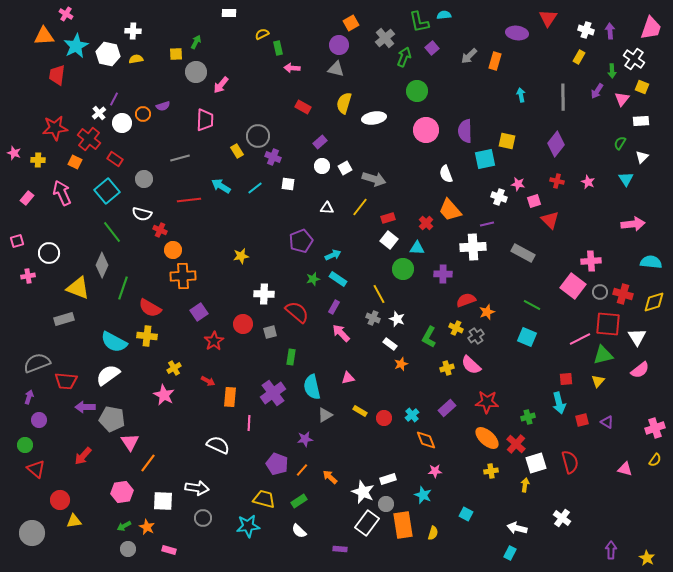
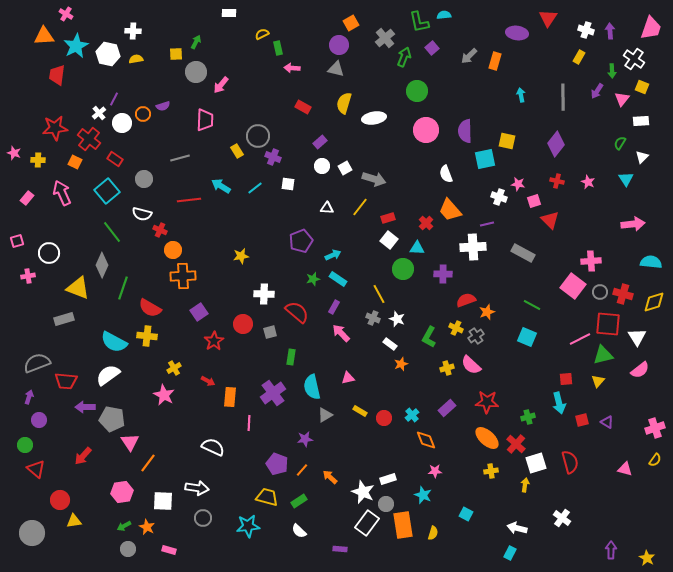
white semicircle at (218, 445): moved 5 px left, 2 px down
yellow trapezoid at (264, 499): moved 3 px right, 2 px up
